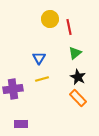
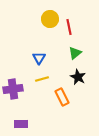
orange rectangle: moved 16 px left, 1 px up; rotated 18 degrees clockwise
